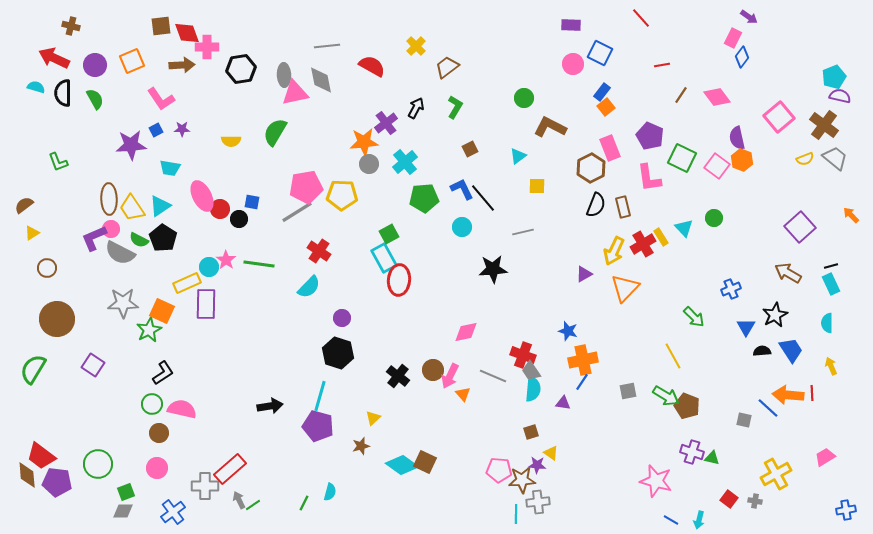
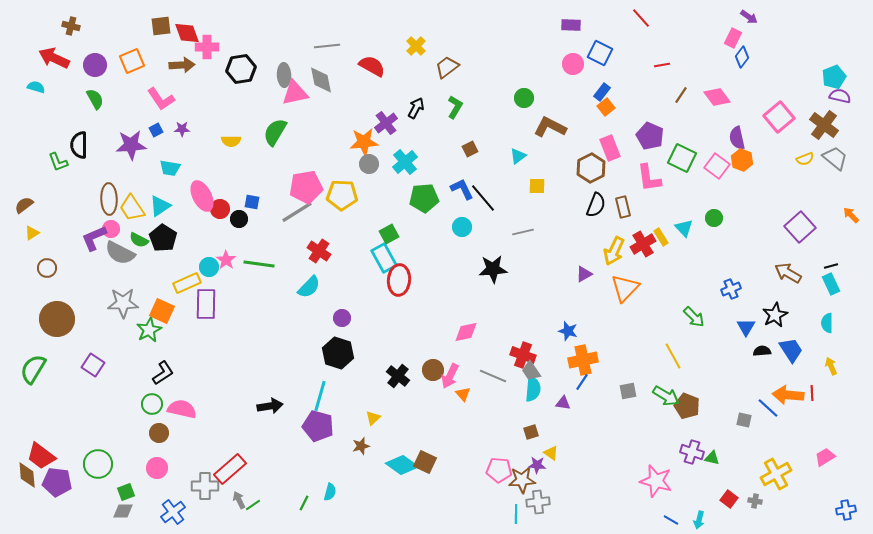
black semicircle at (63, 93): moved 16 px right, 52 px down
